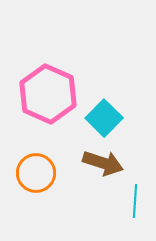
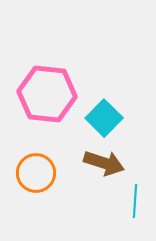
pink hexagon: moved 1 px left; rotated 18 degrees counterclockwise
brown arrow: moved 1 px right
